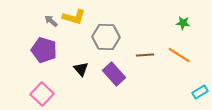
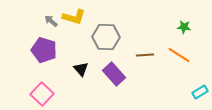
green star: moved 1 px right, 4 px down
